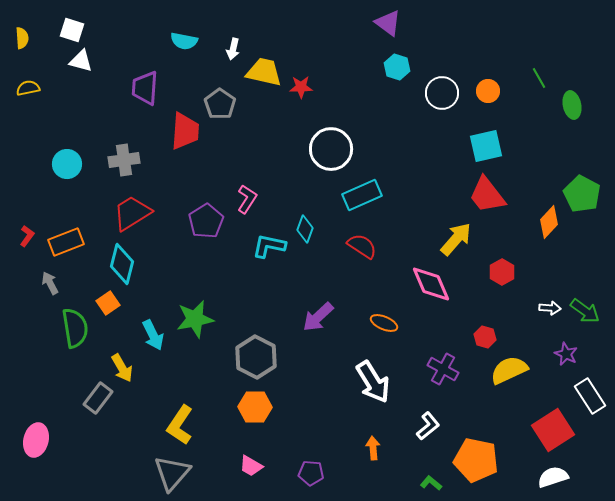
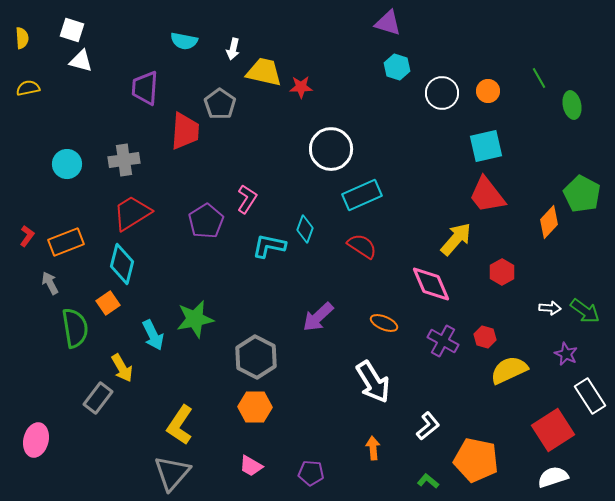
purple triangle at (388, 23): rotated 20 degrees counterclockwise
purple cross at (443, 369): moved 28 px up
green L-shape at (431, 483): moved 3 px left, 2 px up
